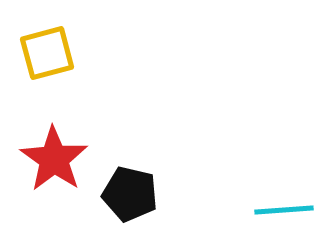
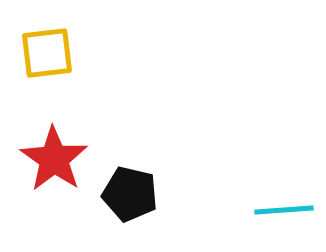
yellow square: rotated 8 degrees clockwise
